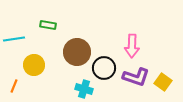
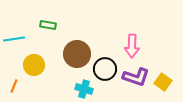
brown circle: moved 2 px down
black circle: moved 1 px right, 1 px down
